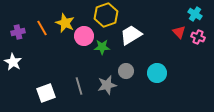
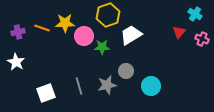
yellow hexagon: moved 2 px right
yellow star: rotated 24 degrees counterclockwise
orange line: rotated 42 degrees counterclockwise
red triangle: rotated 24 degrees clockwise
pink cross: moved 4 px right, 2 px down
white star: moved 3 px right
cyan circle: moved 6 px left, 13 px down
